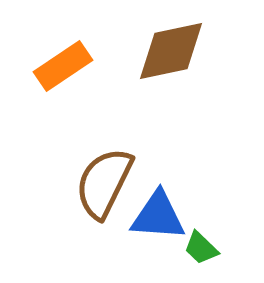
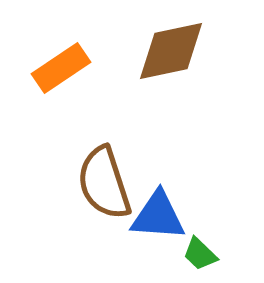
orange rectangle: moved 2 px left, 2 px down
brown semicircle: rotated 44 degrees counterclockwise
green trapezoid: moved 1 px left, 6 px down
